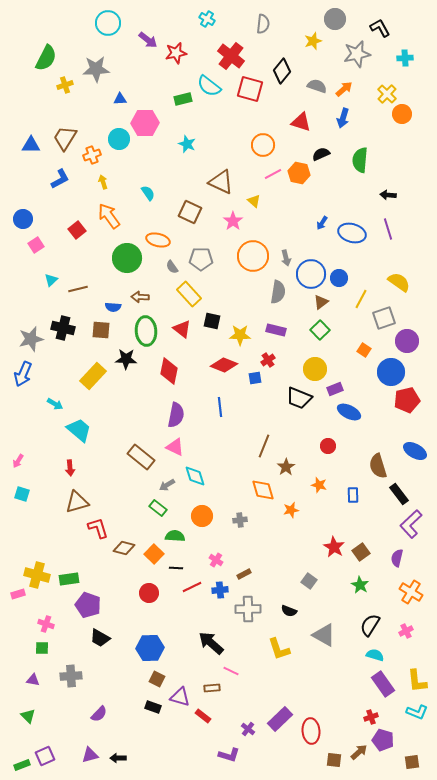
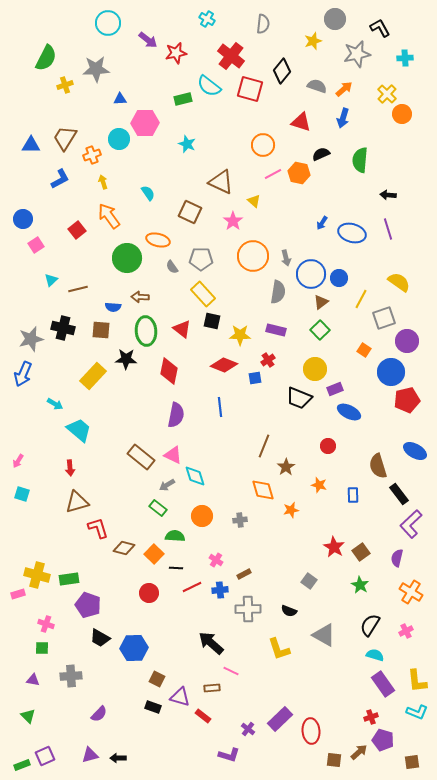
yellow rectangle at (189, 294): moved 14 px right
pink triangle at (175, 447): moved 2 px left, 8 px down
blue hexagon at (150, 648): moved 16 px left
